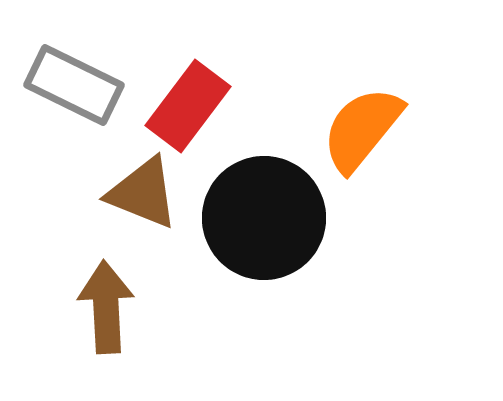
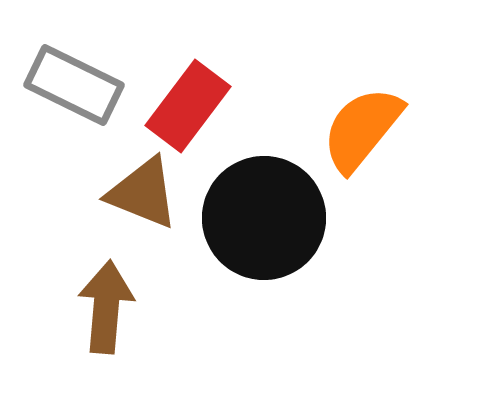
brown arrow: rotated 8 degrees clockwise
